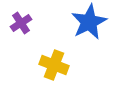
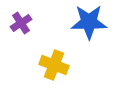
blue star: rotated 27 degrees clockwise
